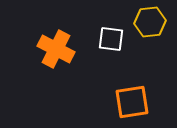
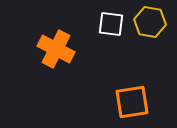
yellow hexagon: rotated 16 degrees clockwise
white square: moved 15 px up
